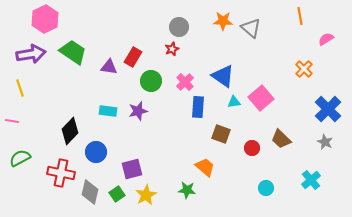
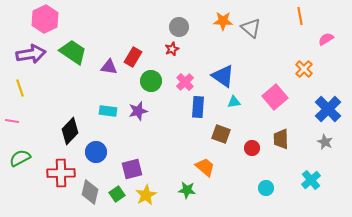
pink square: moved 14 px right, 1 px up
brown trapezoid: rotated 45 degrees clockwise
red cross: rotated 12 degrees counterclockwise
